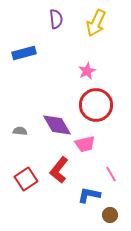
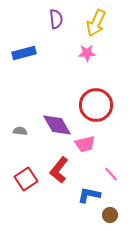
pink star: moved 18 px up; rotated 24 degrees clockwise
pink line: rotated 14 degrees counterclockwise
